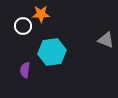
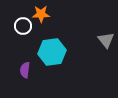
gray triangle: rotated 30 degrees clockwise
